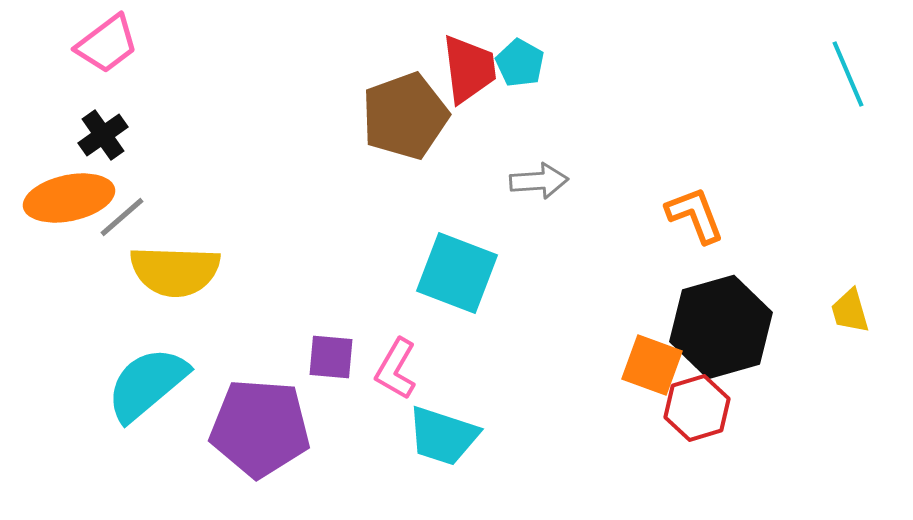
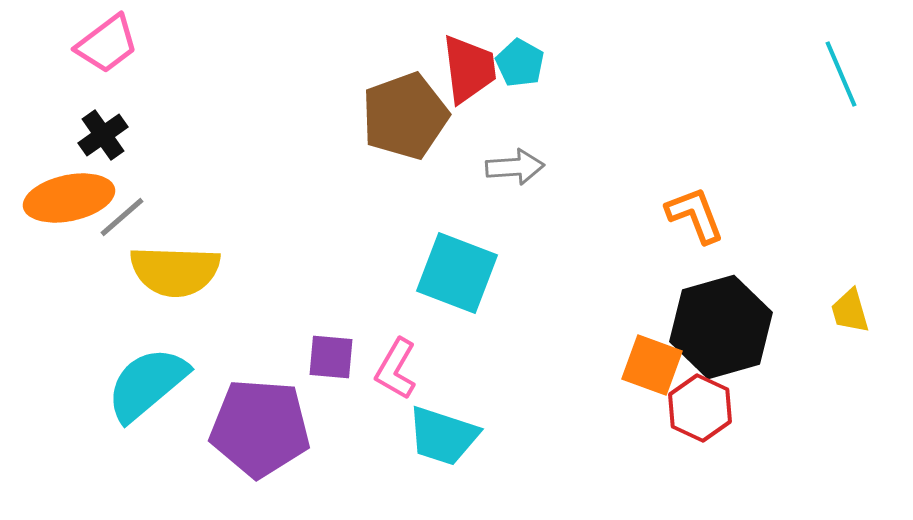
cyan line: moved 7 px left
gray arrow: moved 24 px left, 14 px up
red hexagon: moved 3 px right; rotated 18 degrees counterclockwise
